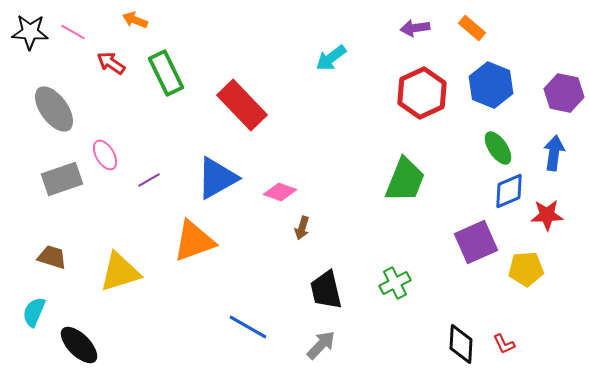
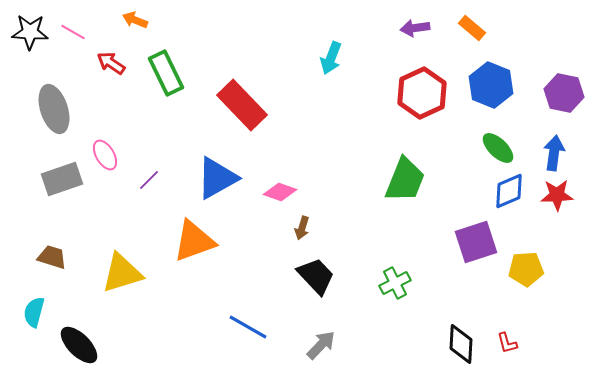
cyan arrow: rotated 32 degrees counterclockwise
gray ellipse: rotated 18 degrees clockwise
green ellipse: rotated 12 degrees counterclockwise
purple line: rotated 15 degrees counterclockwise
red star: moved 10 px right, 20 px up
purple square: rotated 6 degrees clockwise
yellow triangle: moved 2 px right, 1 px down
black trapezoid: moved 10 px left, 14 px up; rotated 150 degrees clockwise
cyan semicircle: rotated 8 degrees counterclockwise
red L-shape: moved 3 px right, 1 px up; rotated 10 degrees clockwise
